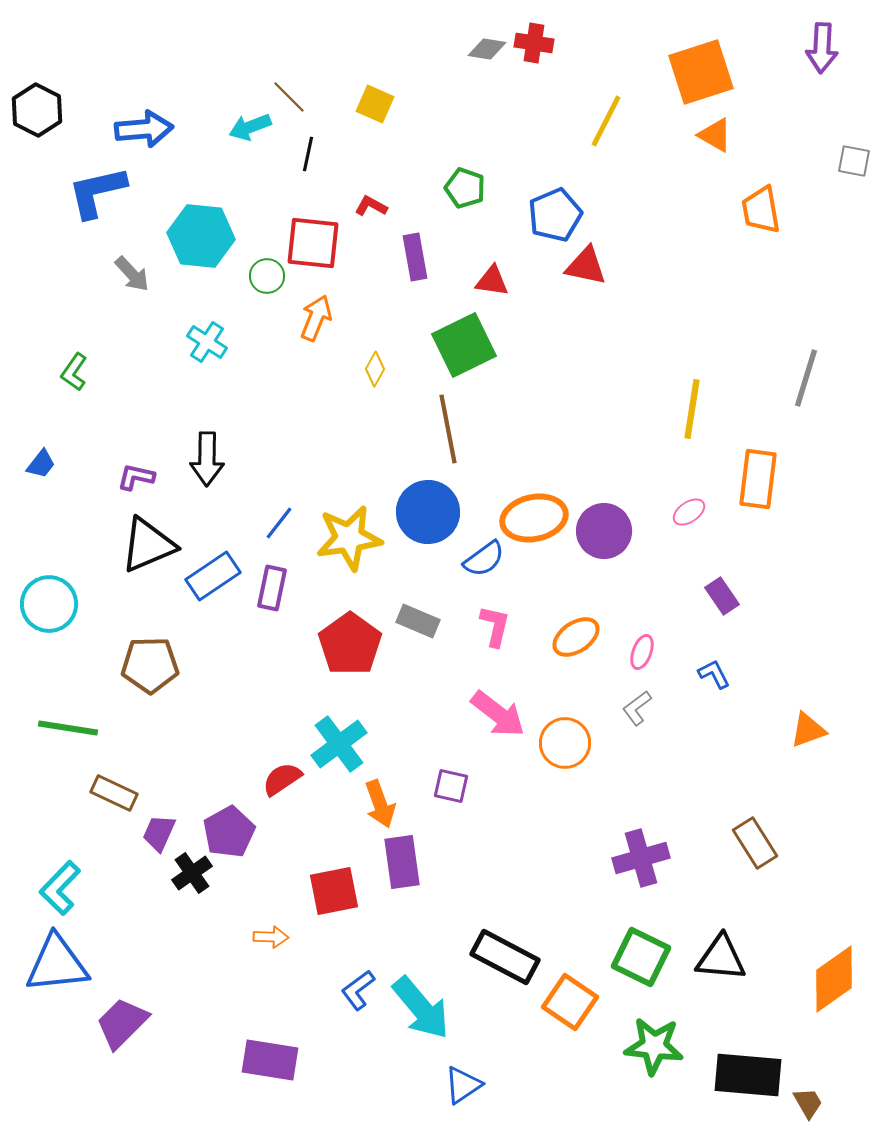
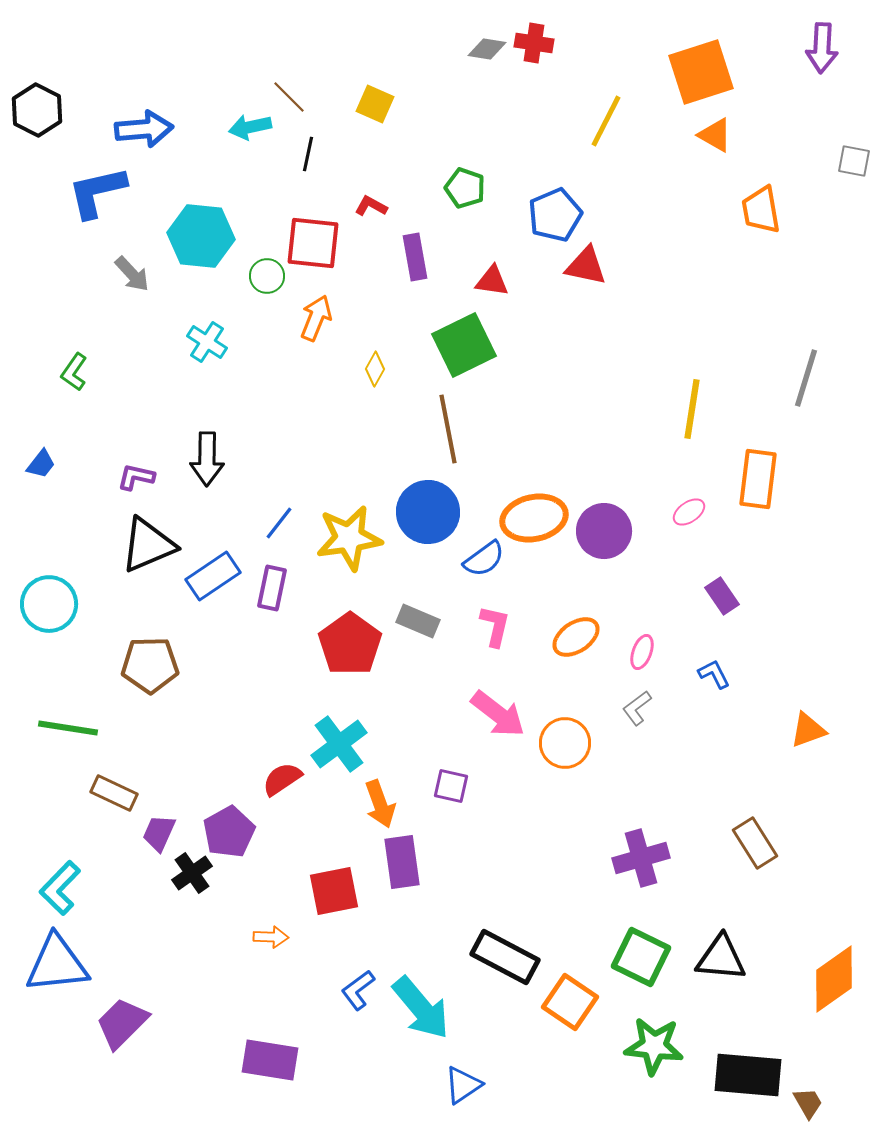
cyan arrow at (250, 127): rotated 9 degrees clockwise
